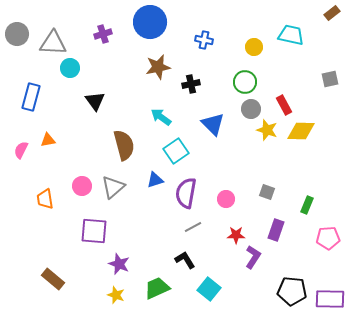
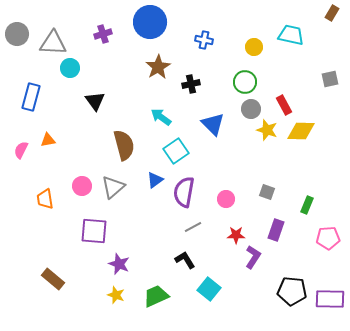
brown rectangle at (332, 13): rotated 21 degrees counterclockwise
brown star at (158, 67): rotated 20 degrees counterclockwise
blue triangle at (155, 180): rotated 18 degrees counterclockwise
purple semicircle at (186, 193): moved 2 px left, 1 px up
green trapezoid at (157, 288): moved 1 px left, 8 px down
